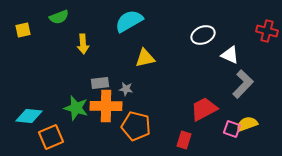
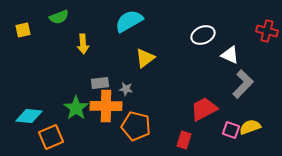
yellow triangle: rotated 25 degrees counterclockwise
green star: rotated 20 degrees clockwise
yellow semicircle: moved 3 px right, 3 px down
pink square: moved 1 px left, 1 px down
